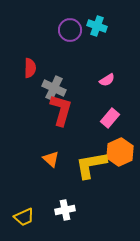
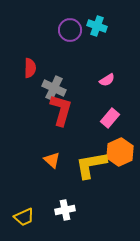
orange triangle: moved 1 px right, 1 px down
